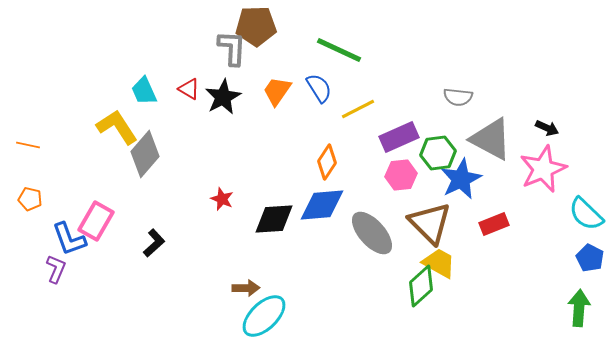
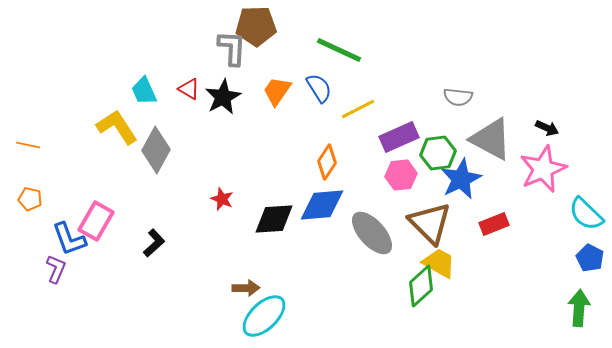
gray diamond: moved 11 px right, 4 px up; rotated 12 degrees counterclockwise
